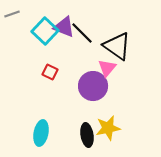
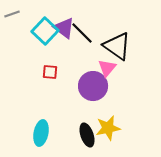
purple triangle: moved 1 px down; rotated 15 degrees clockwise
red square: rotated 21 degrees counterclockwise
black ellipse: rotated 10 degrees counterclockwise
